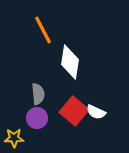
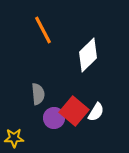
white diamond: moved 18 px right, 7 px up; rotated 36 degrees clockwise
white semicircle: rotated 84 degrees counterclockwise
purple circle: moved 17 px right
